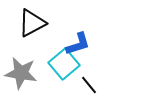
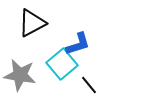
cyan square: moved 2 px left
gray star: moved 1 px left, 2 px down
